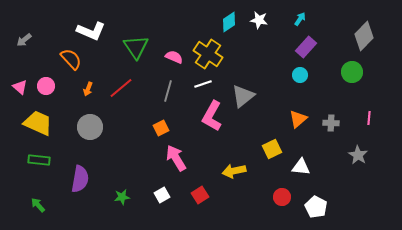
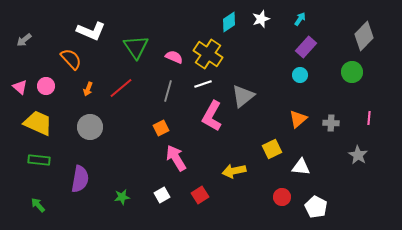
white star: moved 2 px right, 1 px up; rotated 30 degrees counterclockwise
